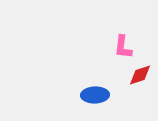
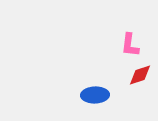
pink L-shape: moved 7 px right, 2 px up
